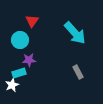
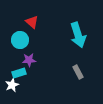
red triangle: moved 1 px down; rotated 24 degrees counterclockwise
cyan arrow: moved 3 px right, 2 px down; rotated 25 degrees clockwise
